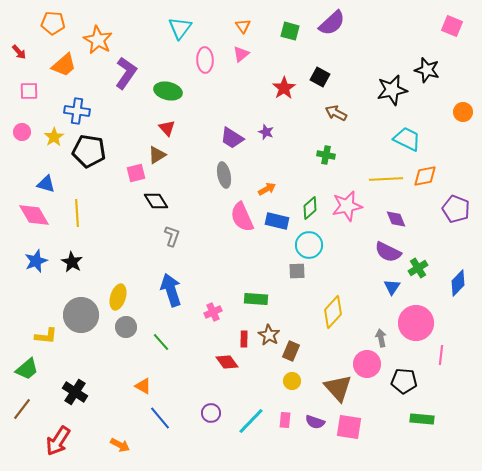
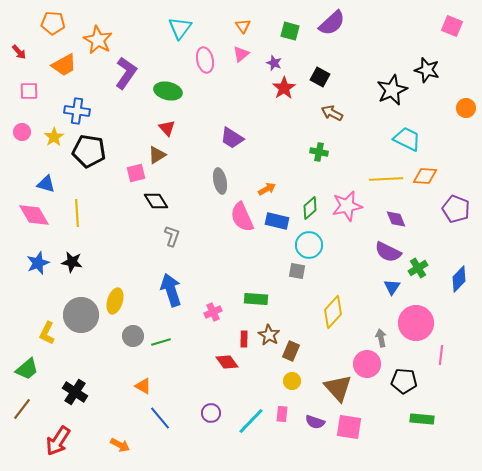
pink ellipse at (205, 60): rotated 10 degrees counterclockwise
orange trapezoid at (64, 65): rotated 12 degrees clockwise
black star at (392, 90): rotated 12 degrees counterclockwise
orange circle at (463, 112): moved 3 px right, 4 px up
brown arrow at (336, 113): moved 4 px left
purple star at (266, 132): moved 8 px right, 69 px up
green cross at (326, 155): moved 7 px left, 3 px up
gray ellipse at (224, 175): moved 4 px left, 6 px down
orange diamond at (425, 176): rotated 15 degrees clockwise
blue star at (36, 261): moved 2 px right, 2 px down
black star at (72, 262): rotated 20 degrees counterclockwise
gray square at (297, 271): rotated 12 degrees clockwise
blue diamond at (458, 283): moved 1 px right, 4 px up
yellow ellipse at (118, 297): moved 3 px left, 4 px down
gray circle at (126, 327): moved 7 px right, 9 px down
yellow L-shape at (46, 336): moved 1 px right, 3 px up; rotated 110 degrees clockwise
green line at (161, 342): rotated 66 degrees counterclockwise
pink rectangle at (285, 420): moved 3 px left, 6 px up
